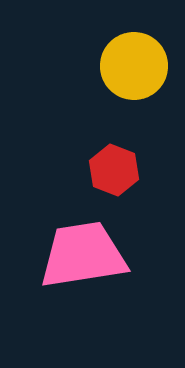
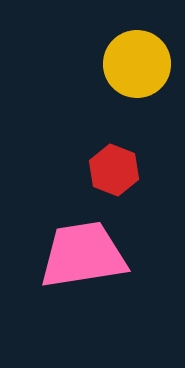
yellow circle: moved 3 px right, 2 px up
